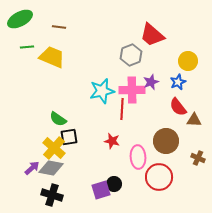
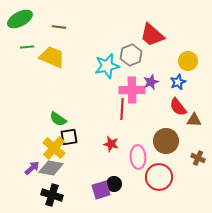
cyan star: moved 5 px right, 25 px up
red star: moved 1 px left, 3 px down
